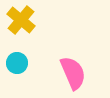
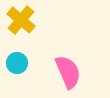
pink semicircle: moved 5 px left, 1 px up
